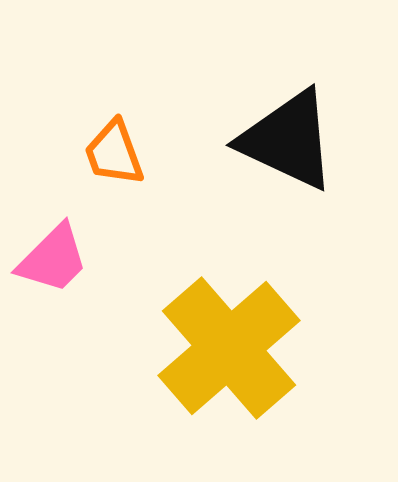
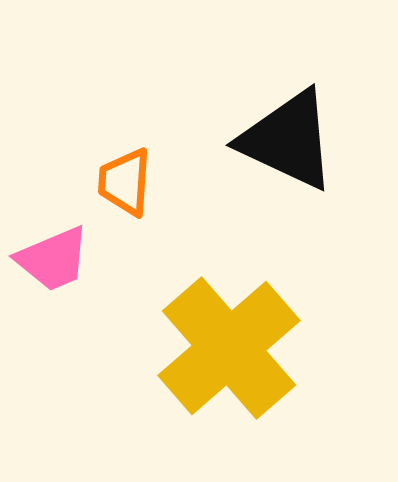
orange trapezoid: moved 11 px right, 29 px down; rotated 24 degrees clockwise
pink trapezoid: rotated 22 degrees clockwise
